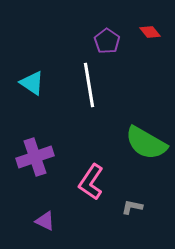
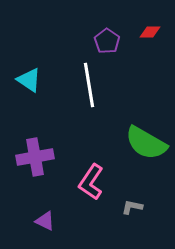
red diamond: rotated 50 degrees counterclockwise
cyan triangle: moved 3 px left, 3 px up
purple cross: rotated 9 degrees clockwise
